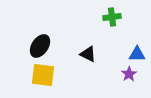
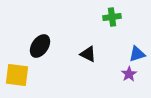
blue triangle: rotated 18 degrees counterclockwise
yellow square: moved 26 px left
